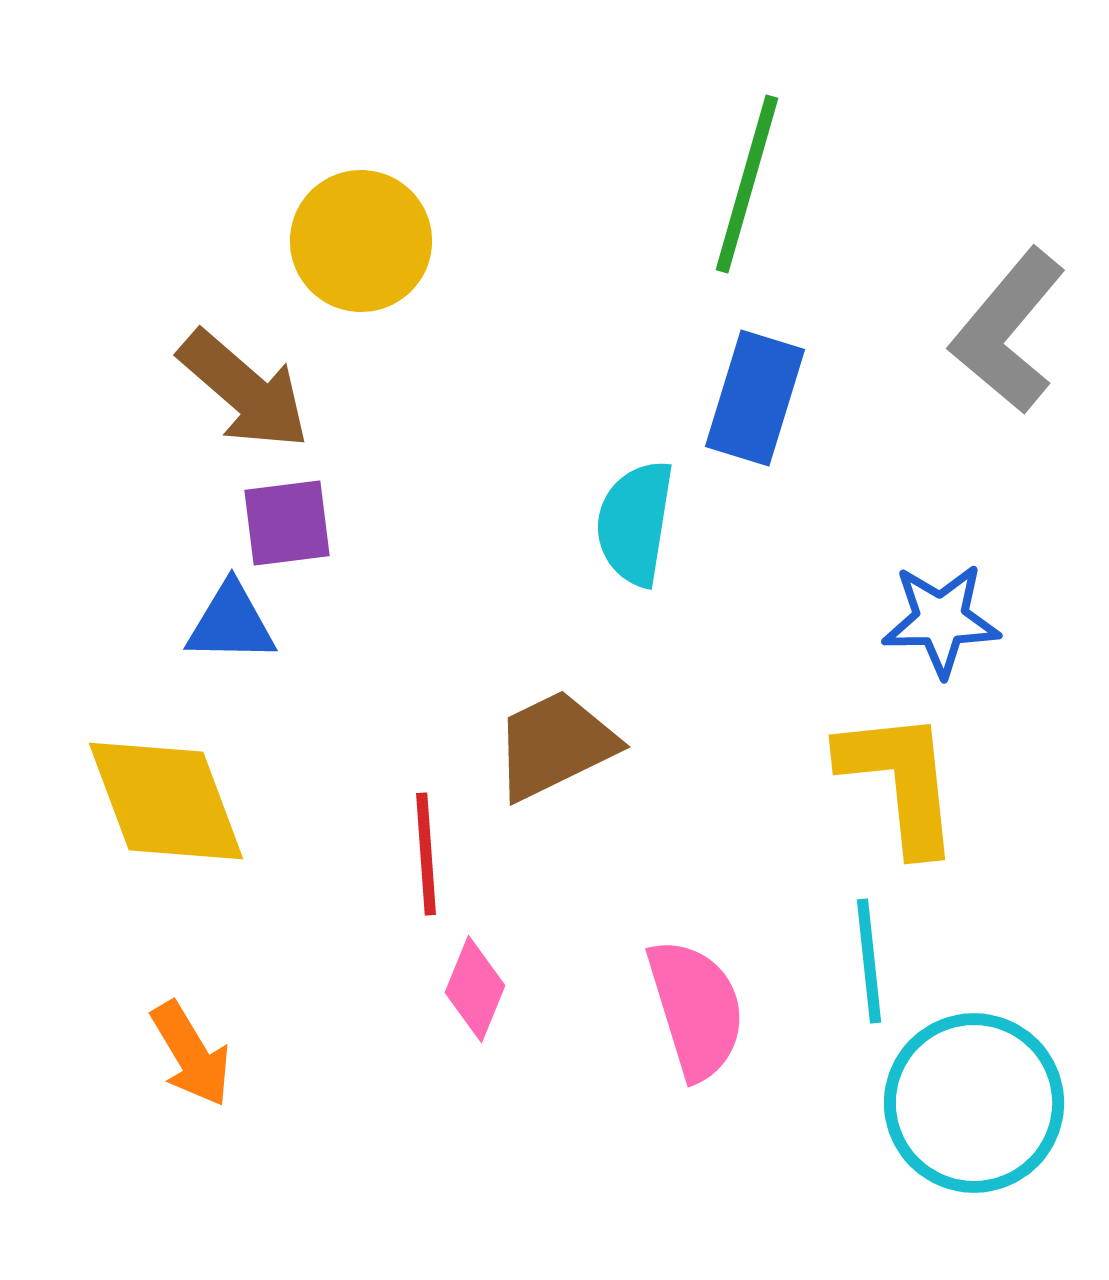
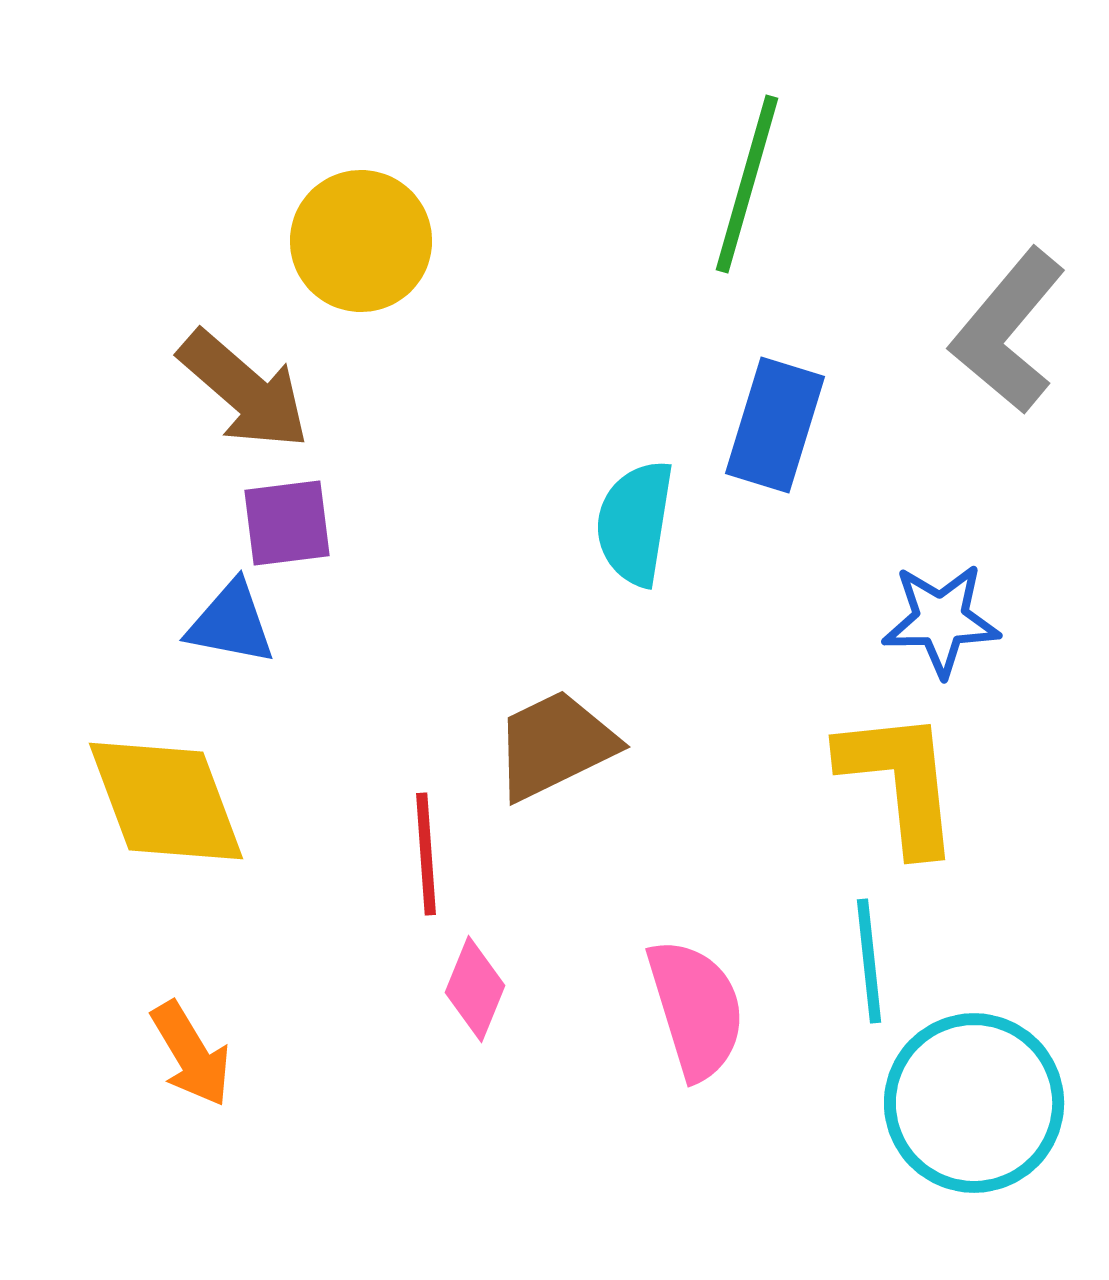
blue rectangle: moved 20 px right, 27 px down
blue triangle: rotated 10 degrees clockwise
